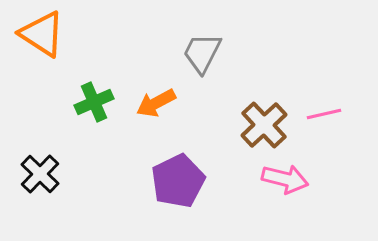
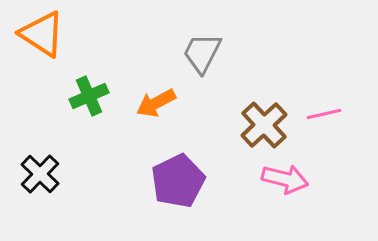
green cross: moved 5 px left, 6 px up
